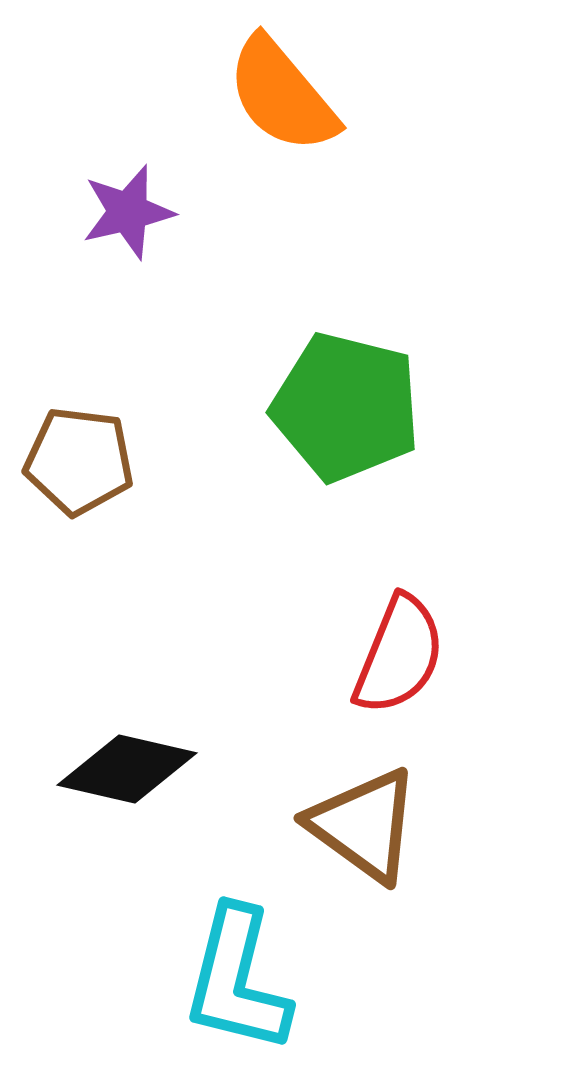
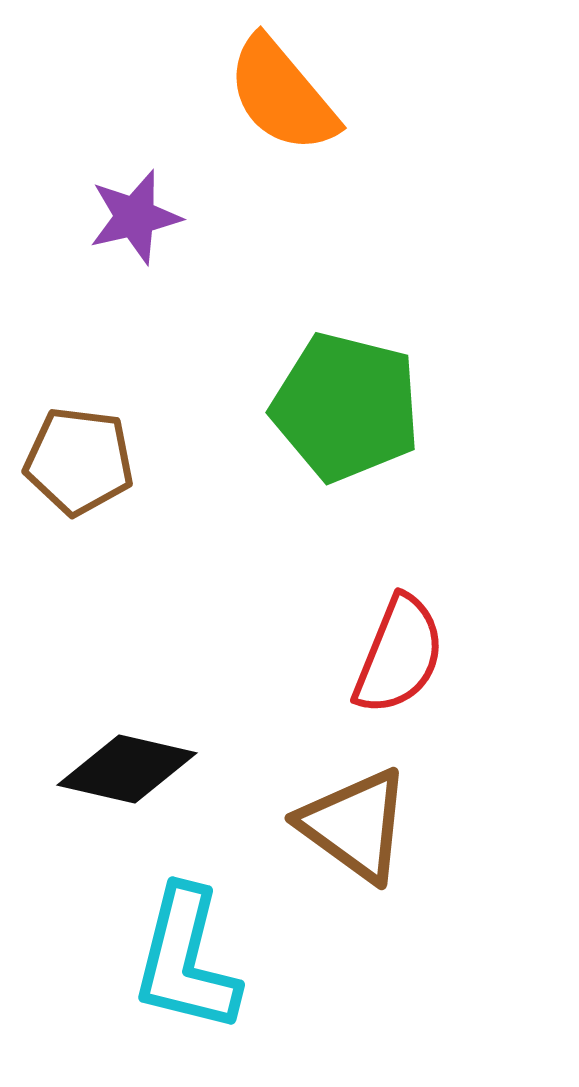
purple star: moved 7 px right, 5 px down
brown triangle: moved 9 px left
cyan L-shape: moved 51 px left, 20 px up
